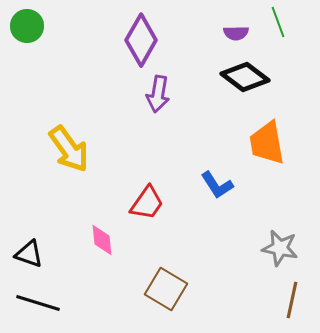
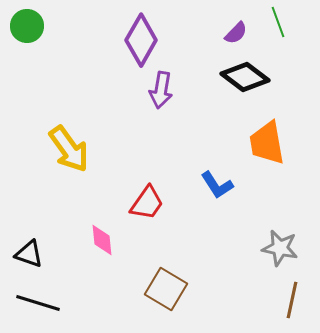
purple semicircle: rotated 45 degrees counterclockwise
purple arrow: moved 3 px right, 4 px up
